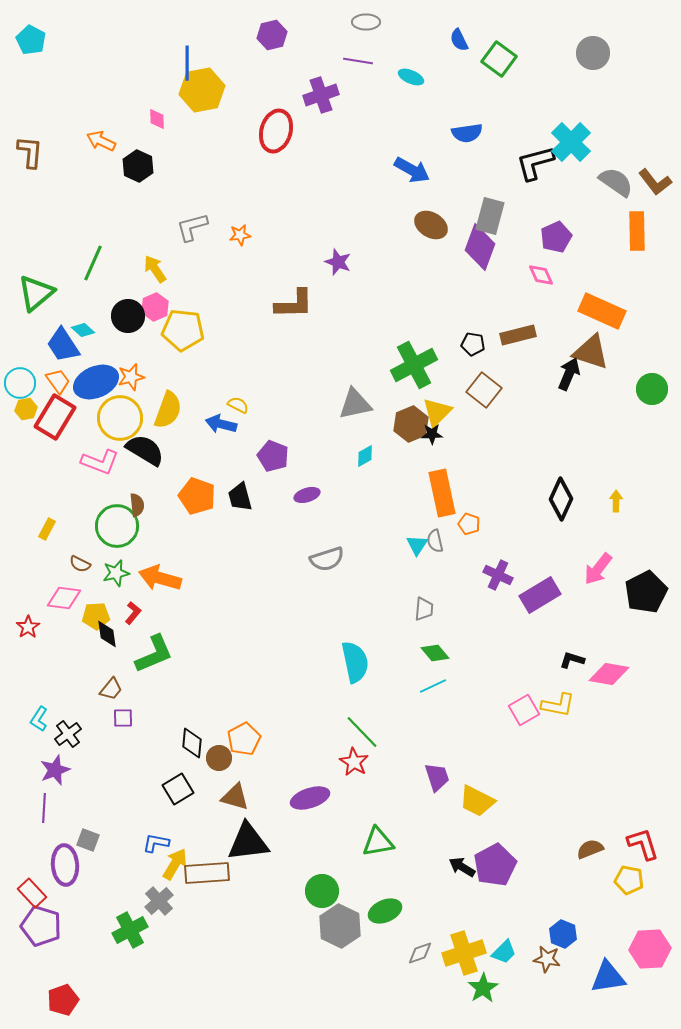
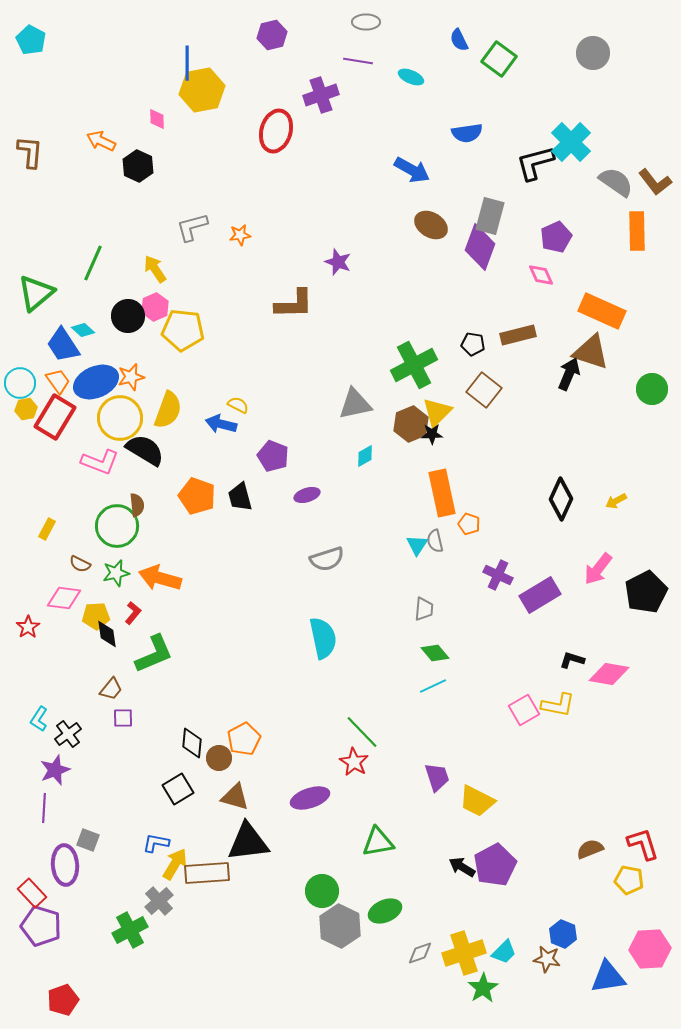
yellow arrow at (616, 501): rotated 120 degrees counterclockwise
cyan semicircle at (355, 662): moved 32 px left, 24 px up
